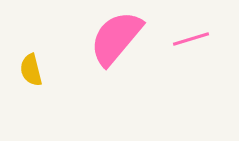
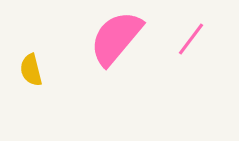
pink line: rotated 36 degrees counterclockwise
